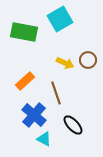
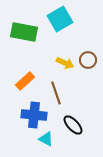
blue cross: rotated 35 degrees counterclockwise
cyan triangle: moved 2 px right
